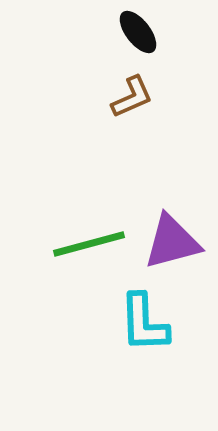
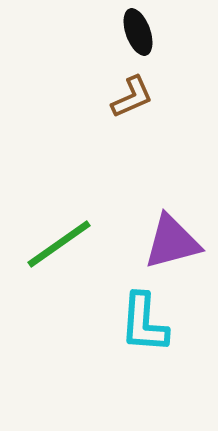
black ellipse: rotated 18 degrees clockwise
green line: moved 30 px left; rotated 20 degrees counterclockwise
cyan L-shape: rotated 6 degrees clockwise
